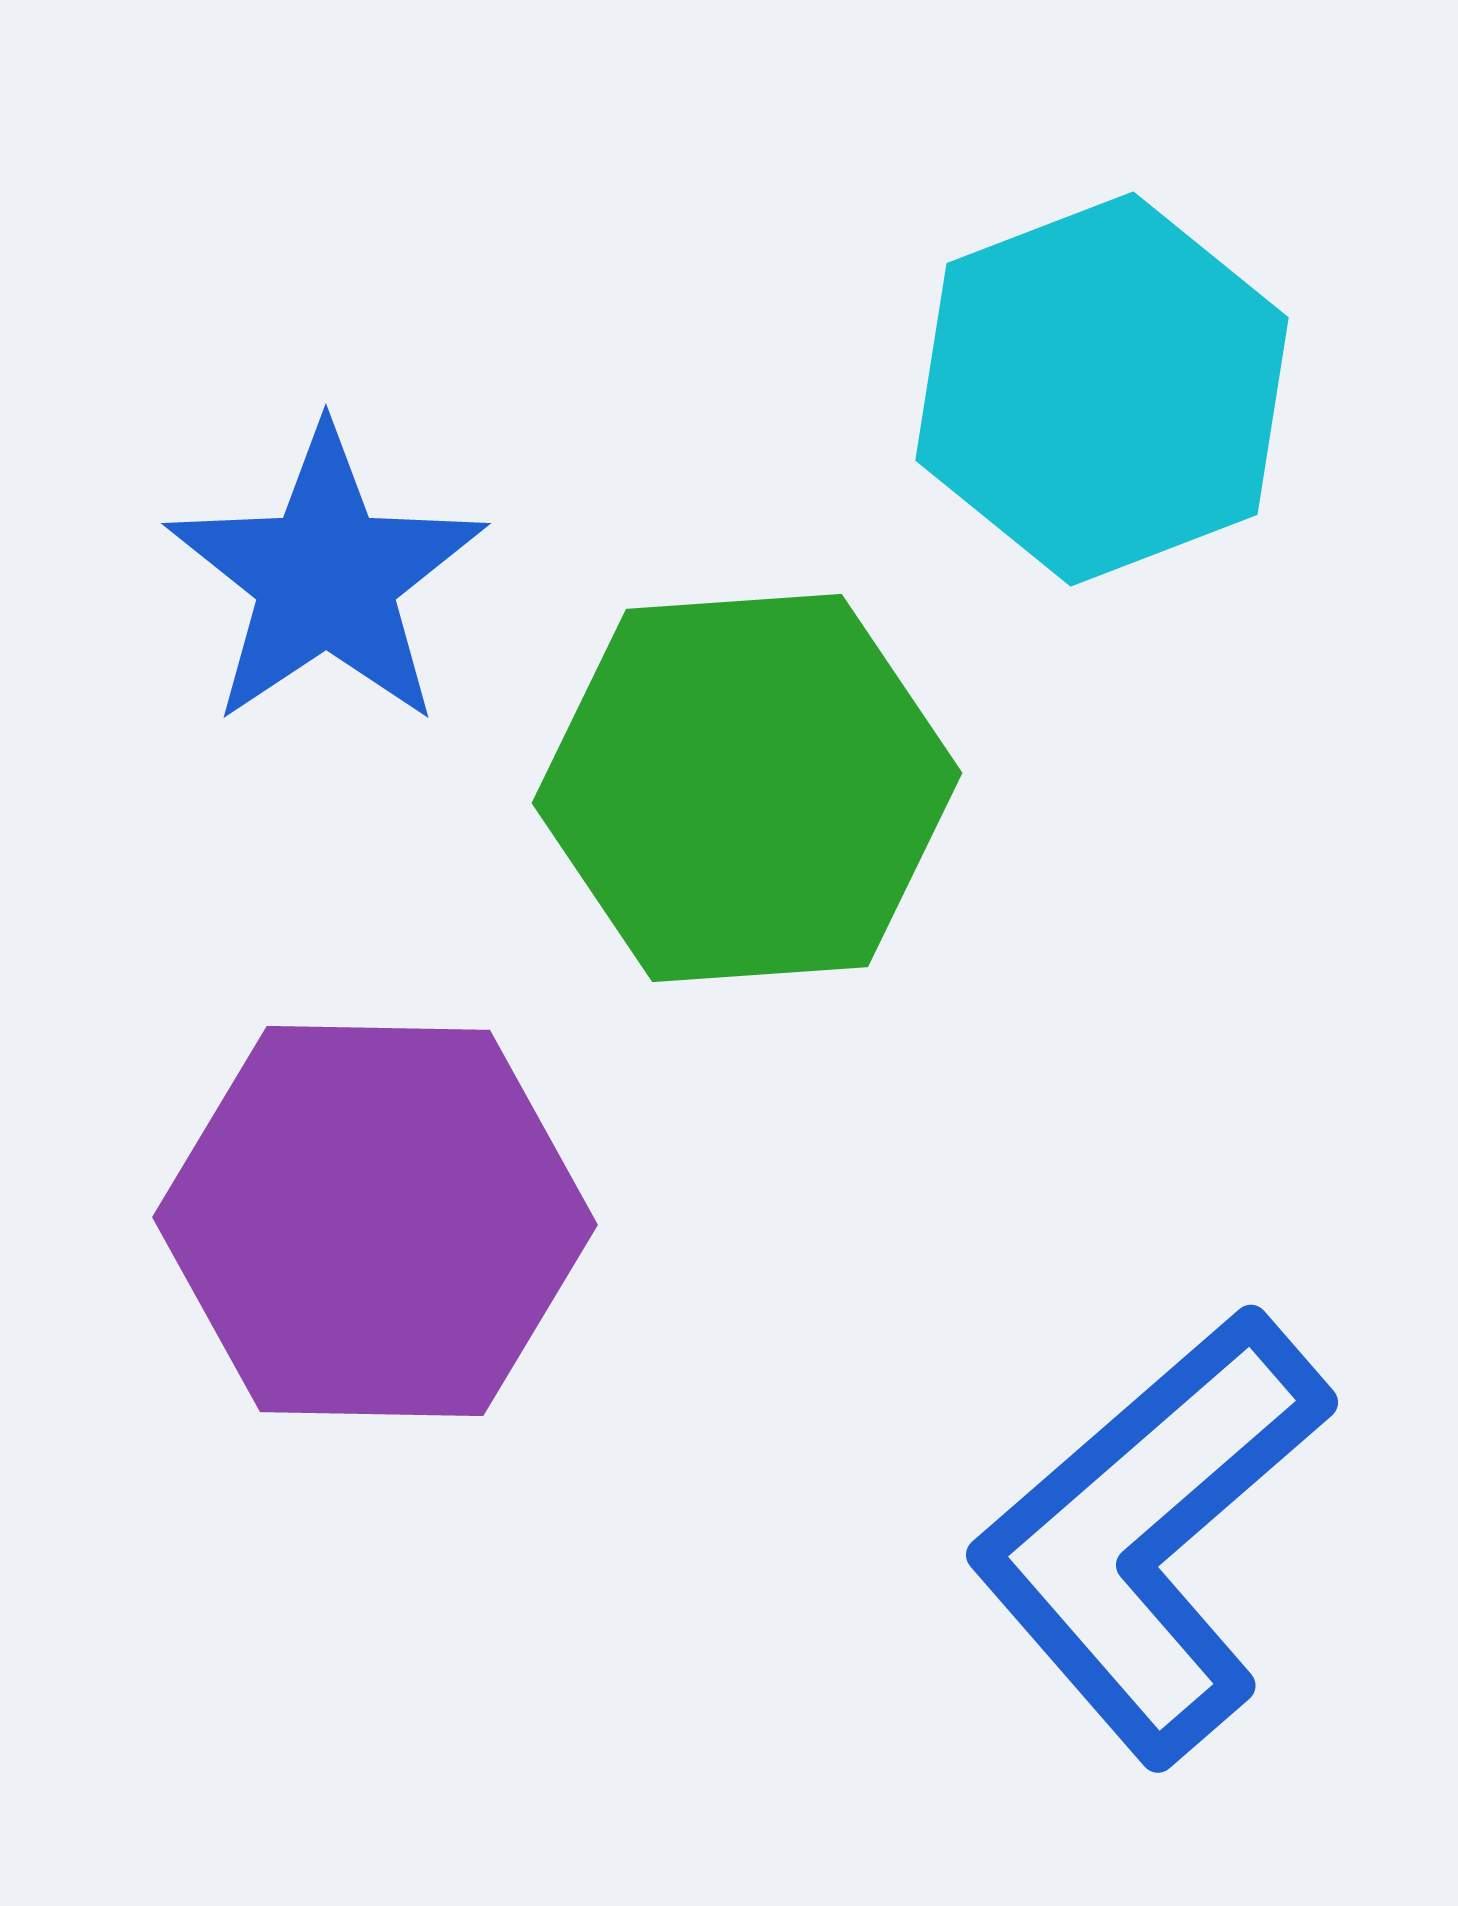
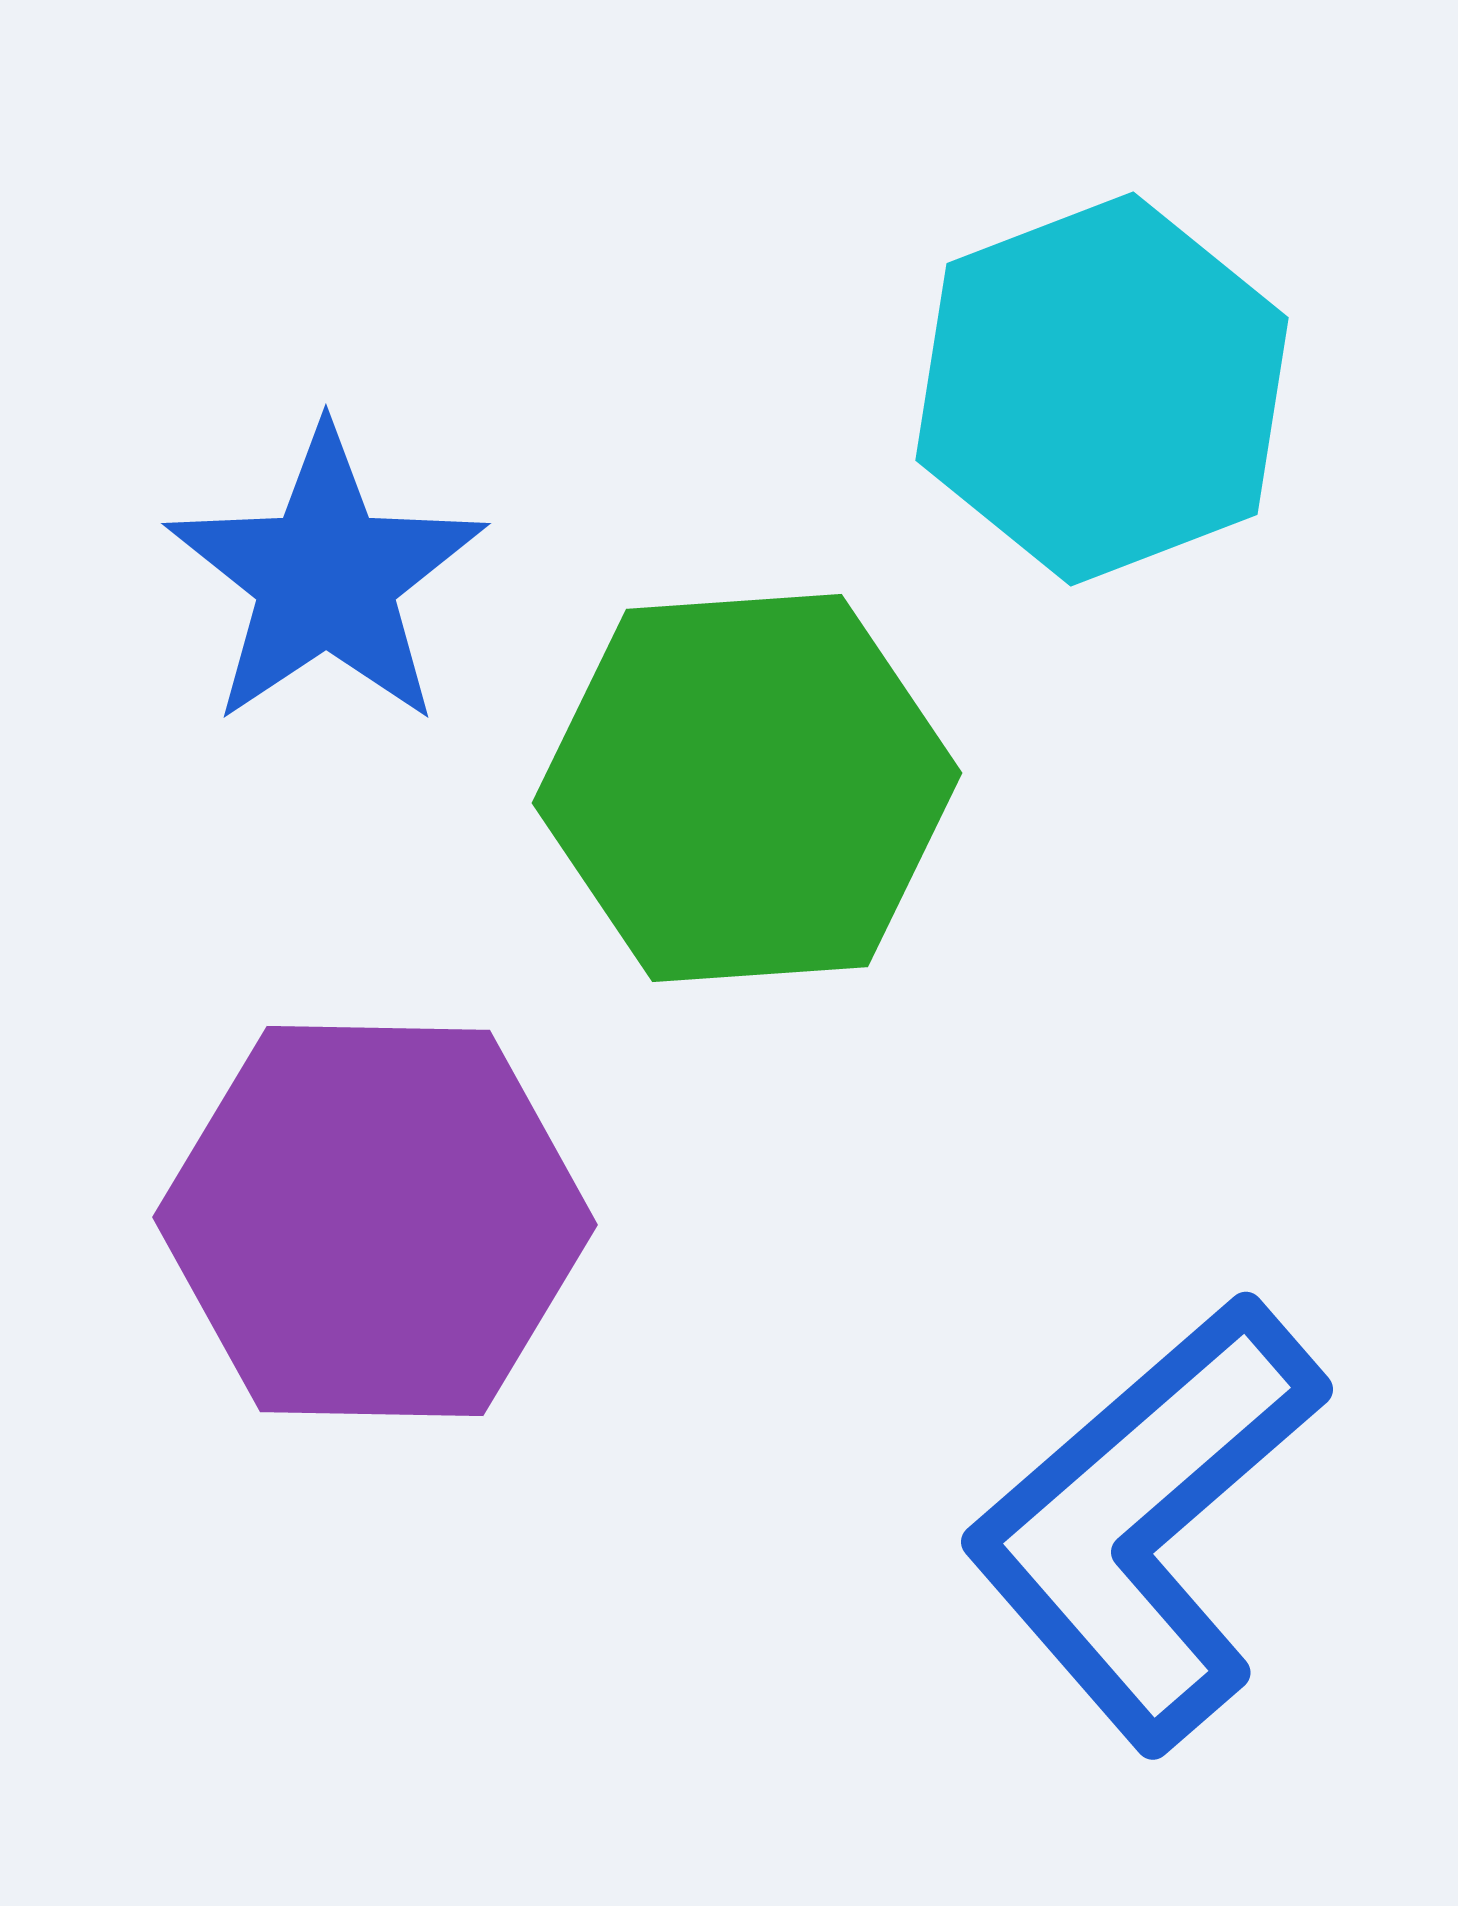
blue L-shape: moved 5 px left, 13 px up
